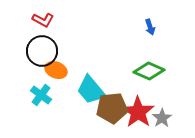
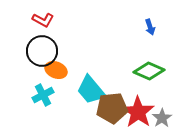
cyan cross: moved 2 px right; rotated 25 degrees clockwise
